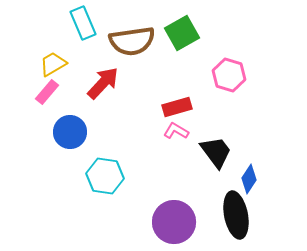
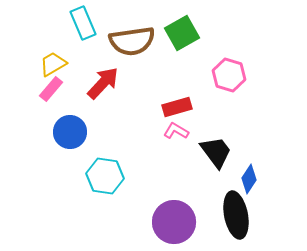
pink rectangle: moved 4 px right, 3 px up
